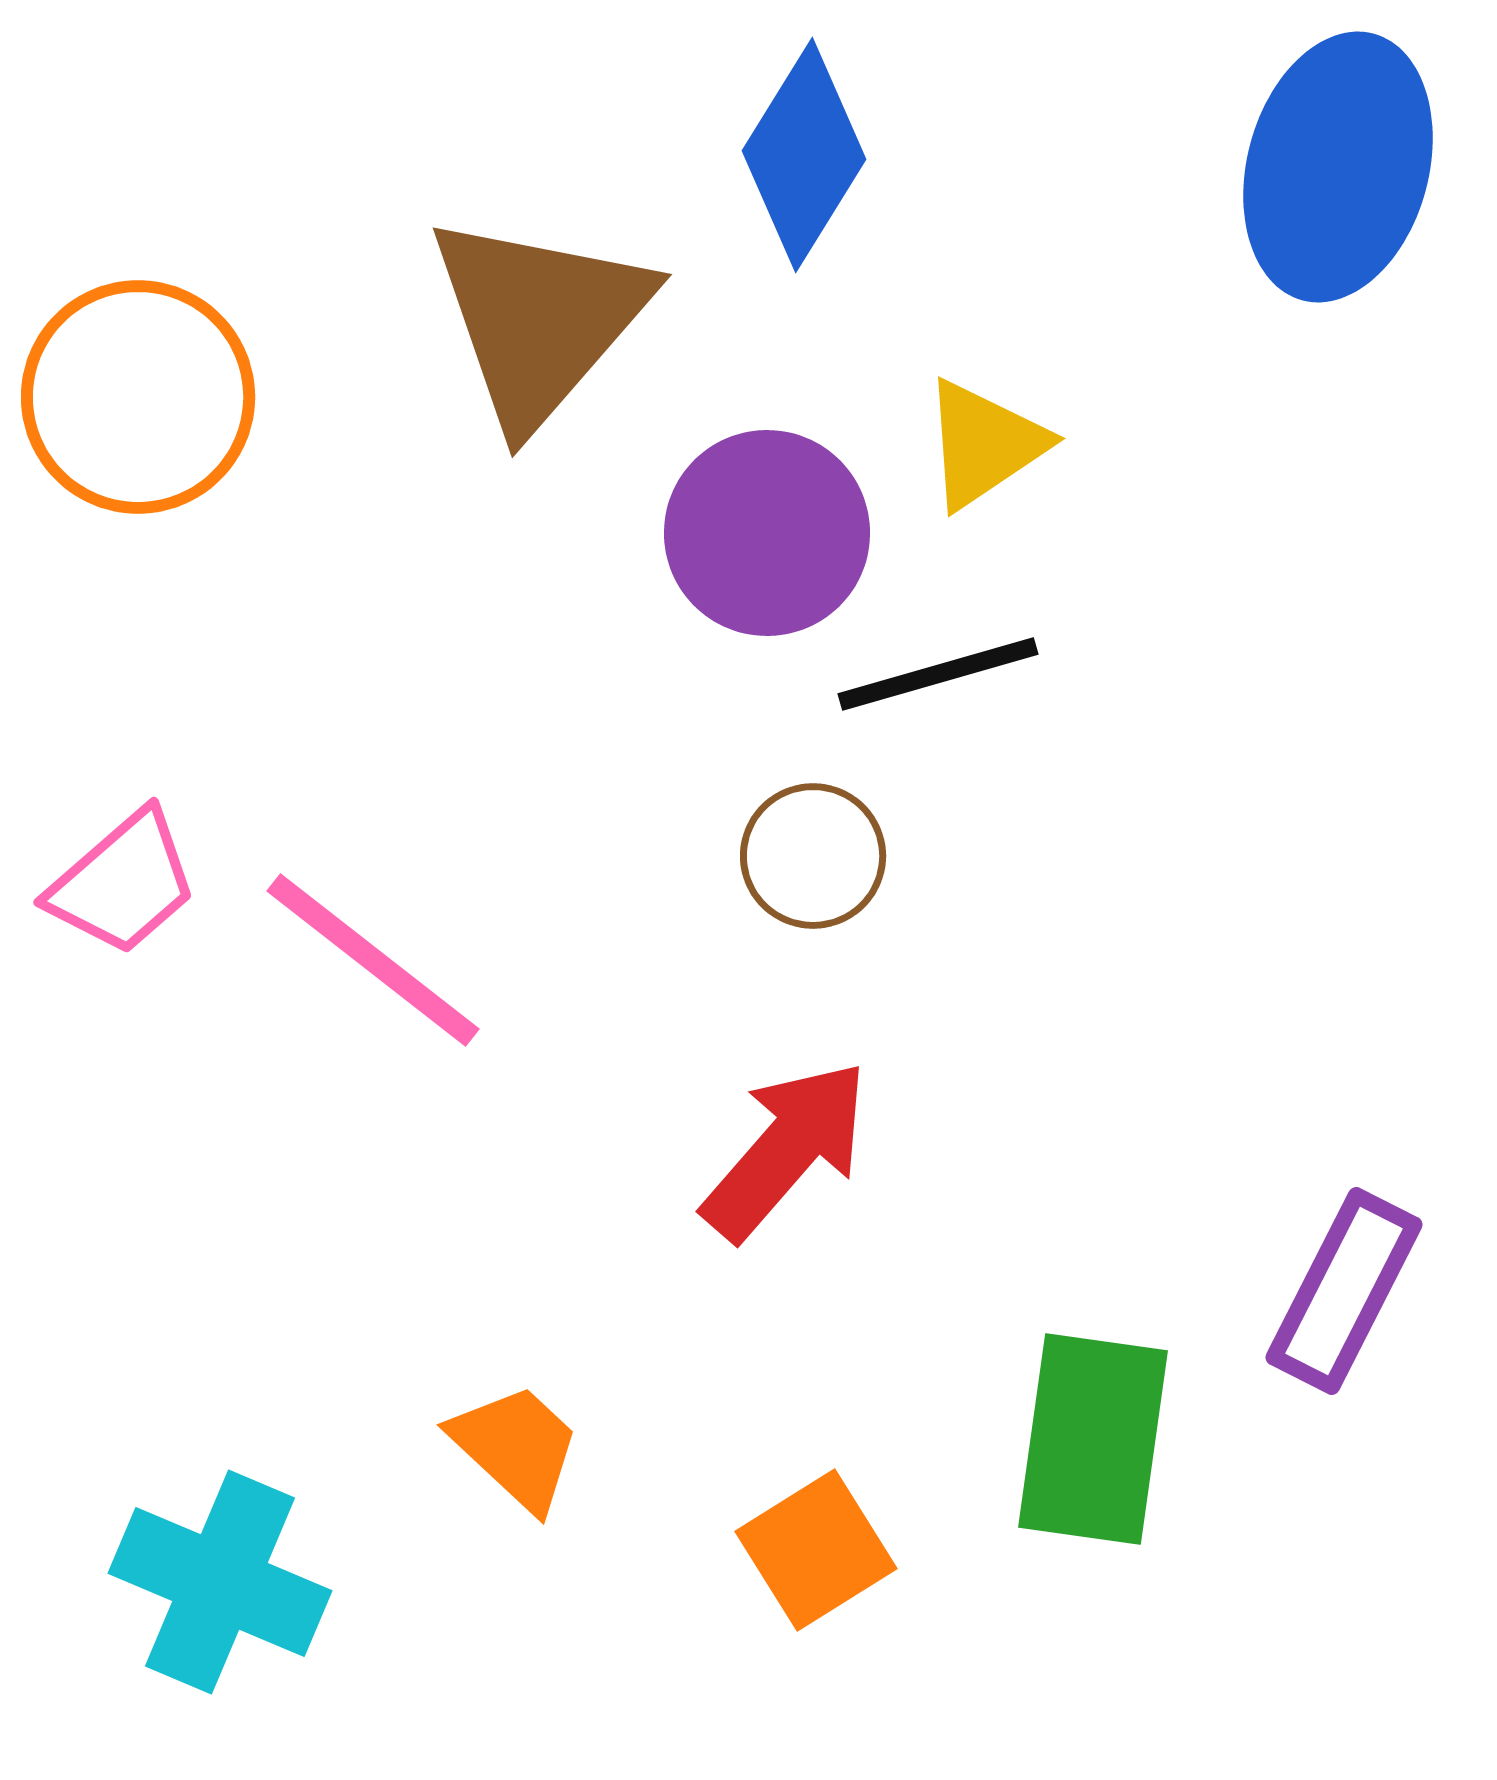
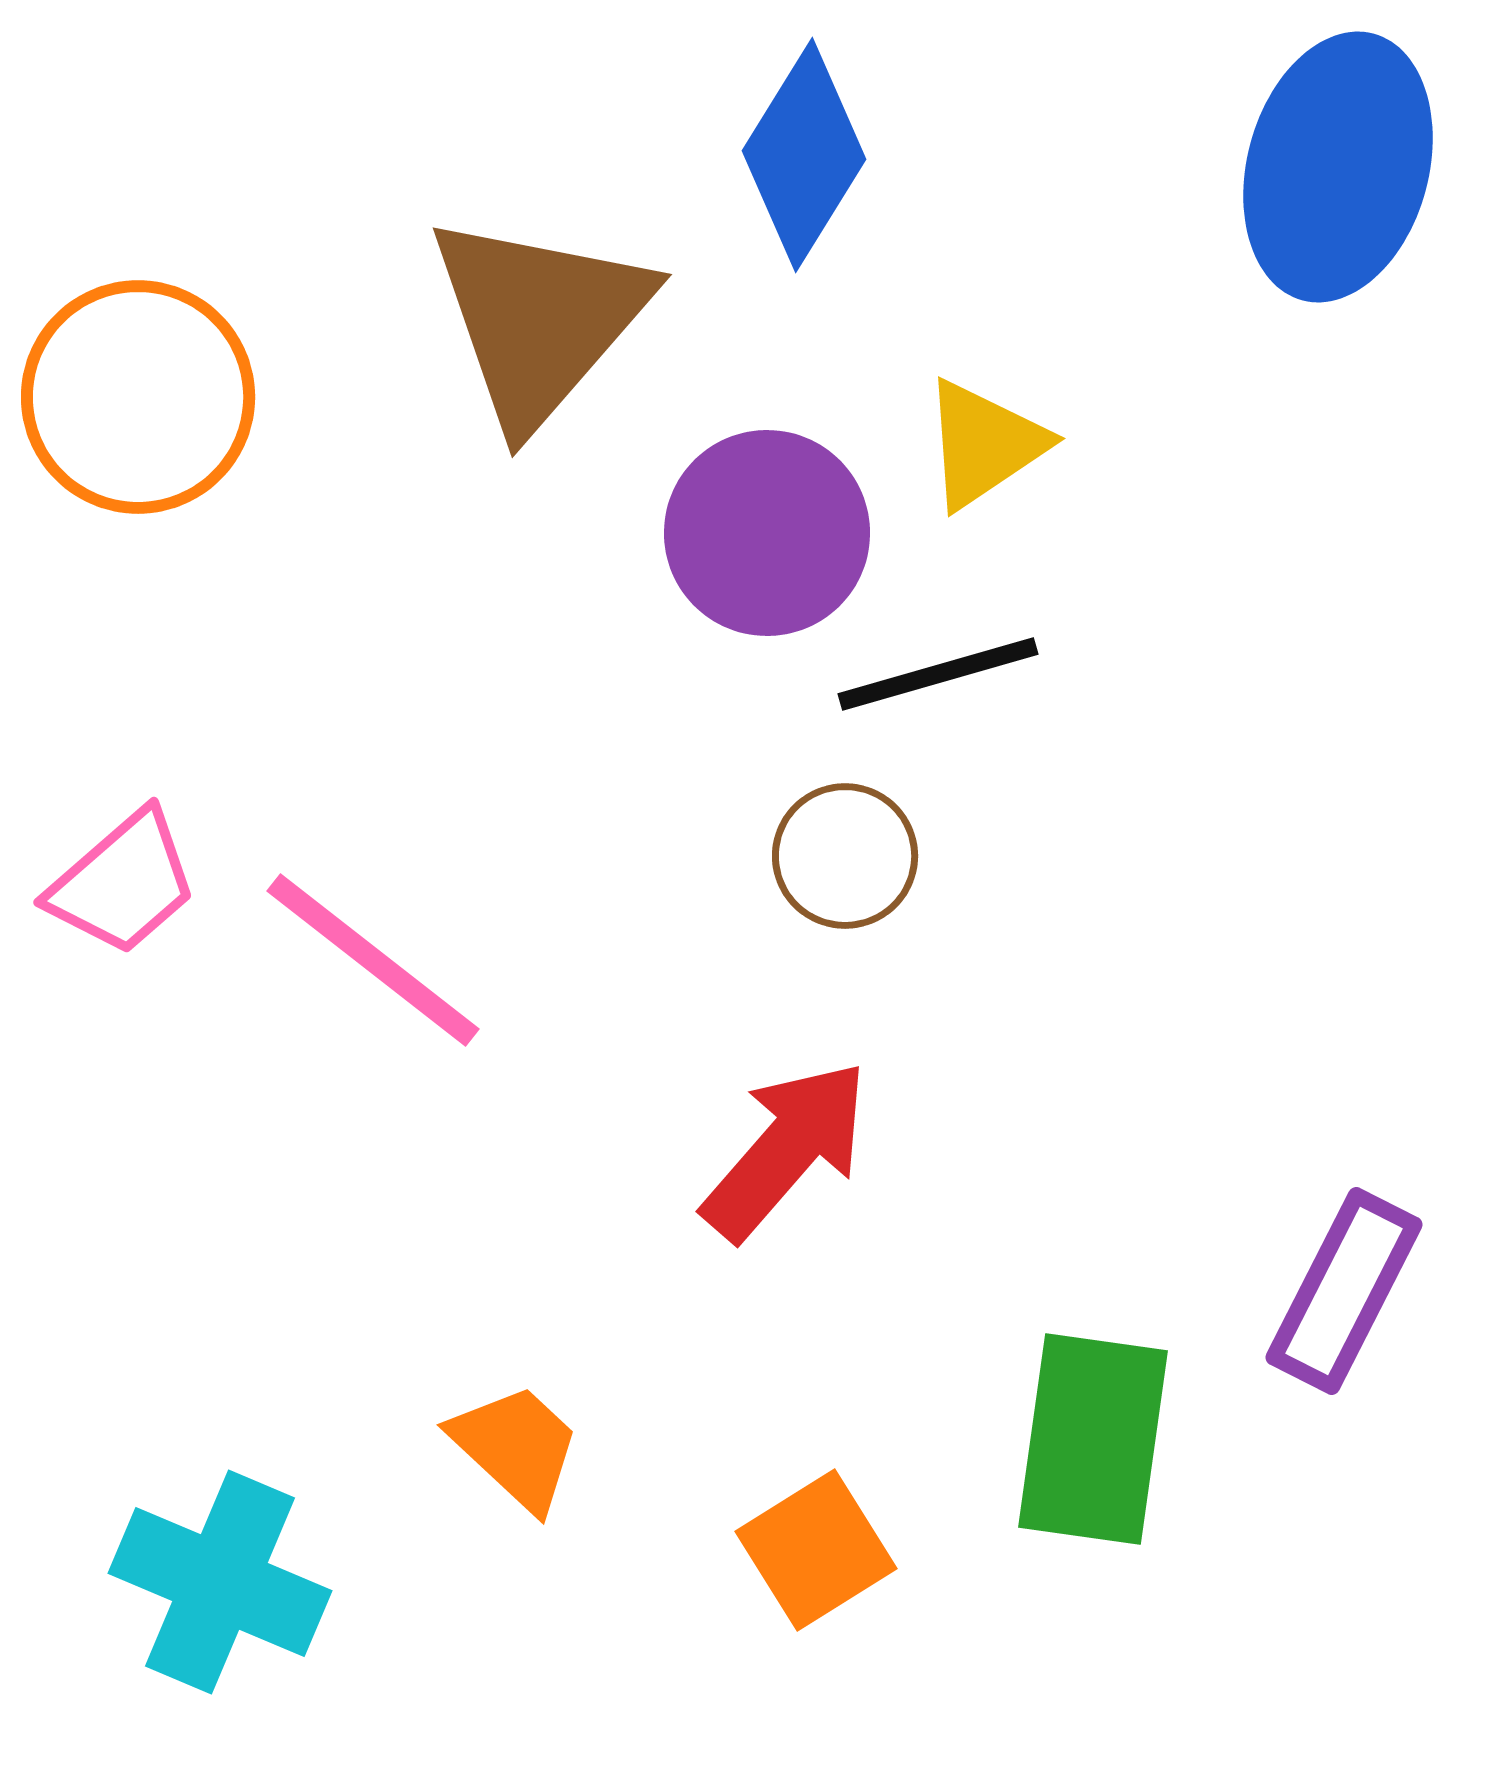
brown circle: moved 32 px right
